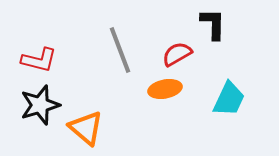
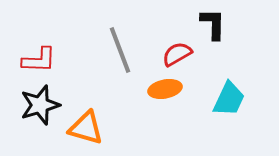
red L-shape: rotated 12 degrees counterclockwise
orange triangle: rotated 24 degrees counterclockwise
